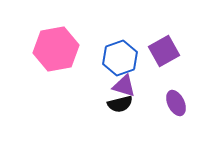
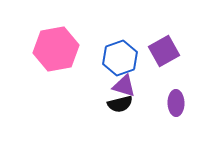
purple ellipse: rotated 25 degrees clockwise
